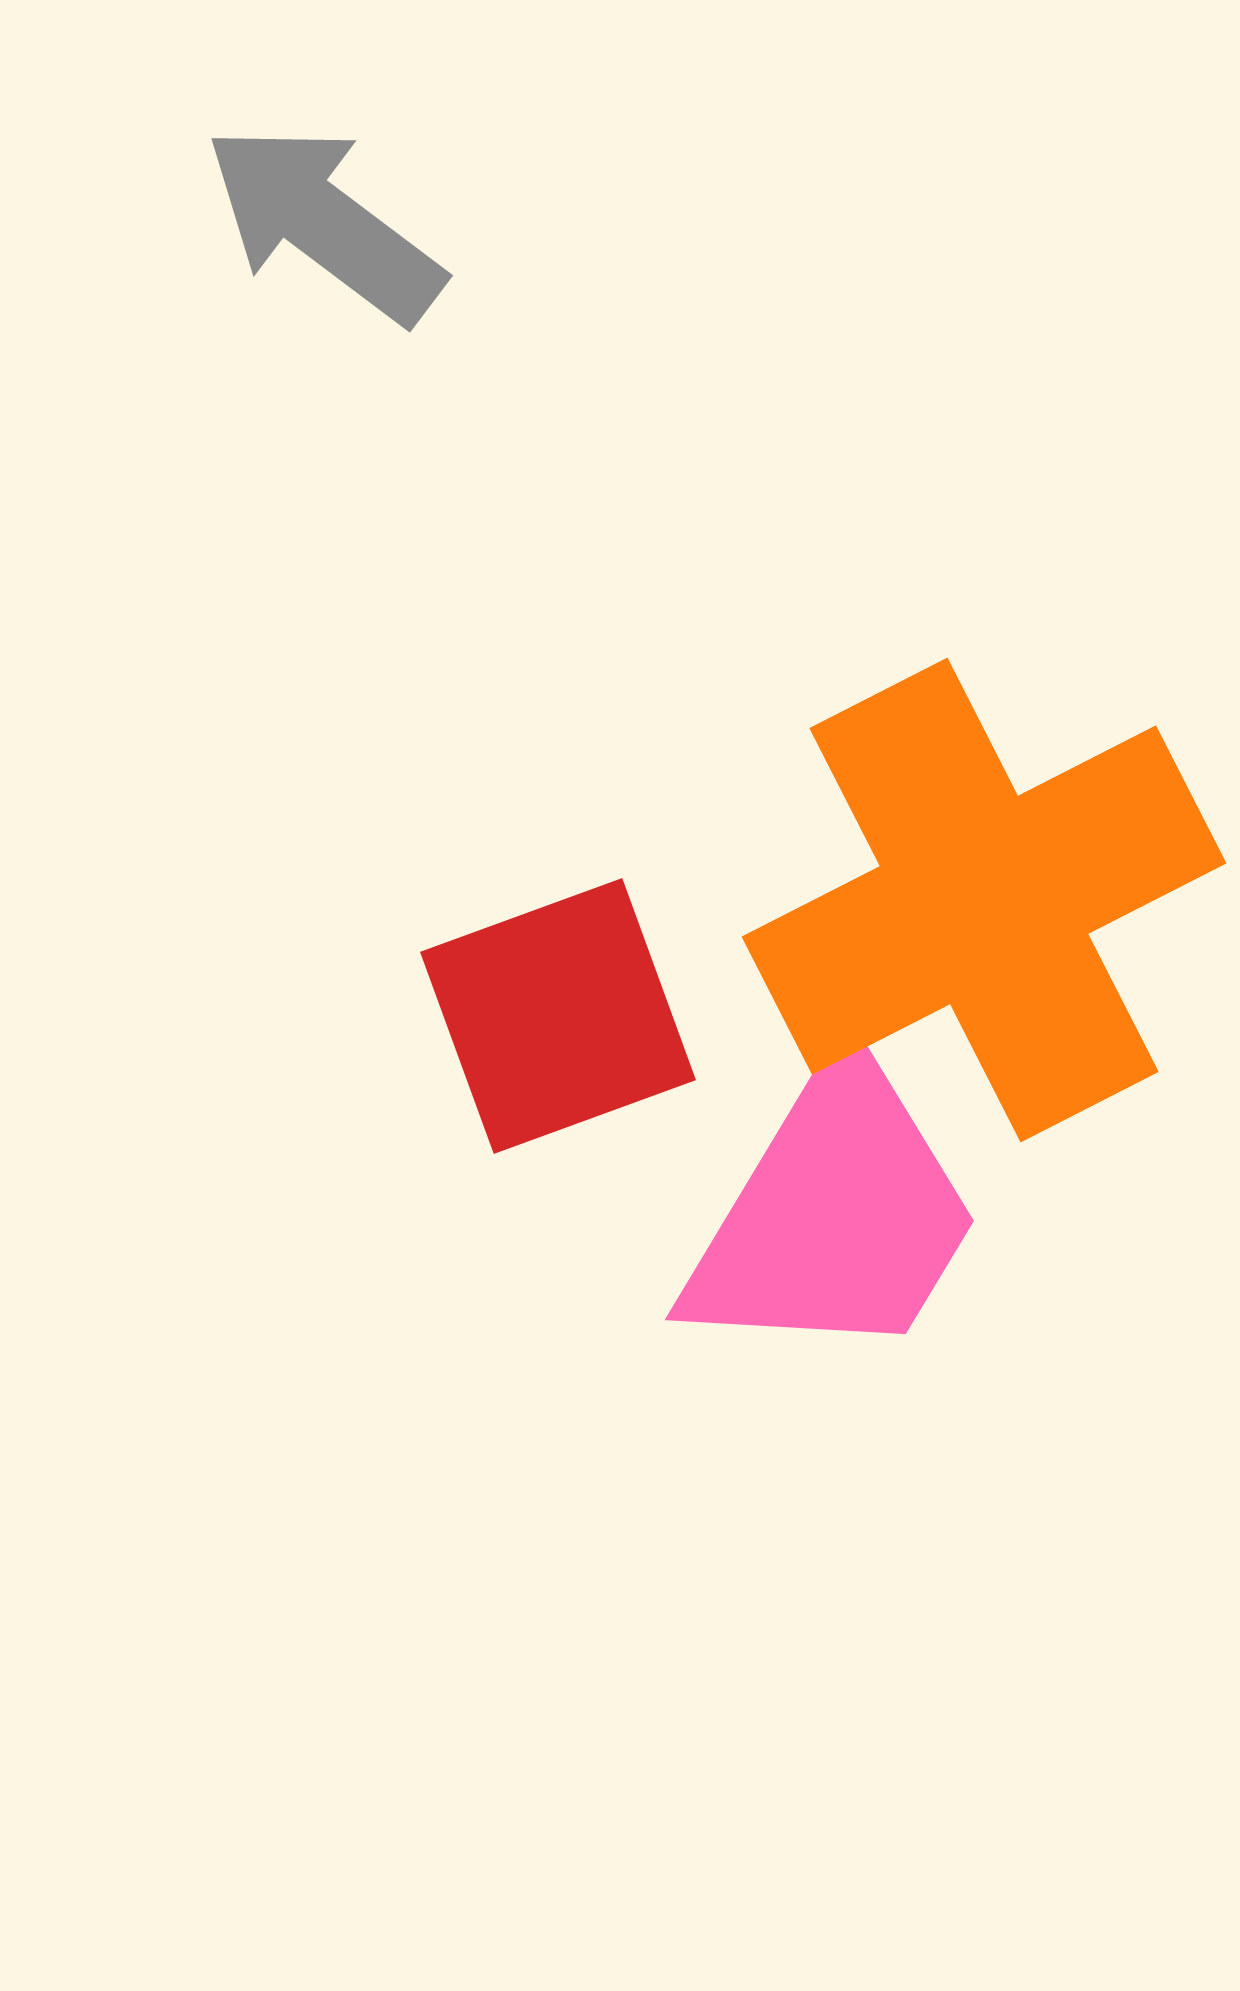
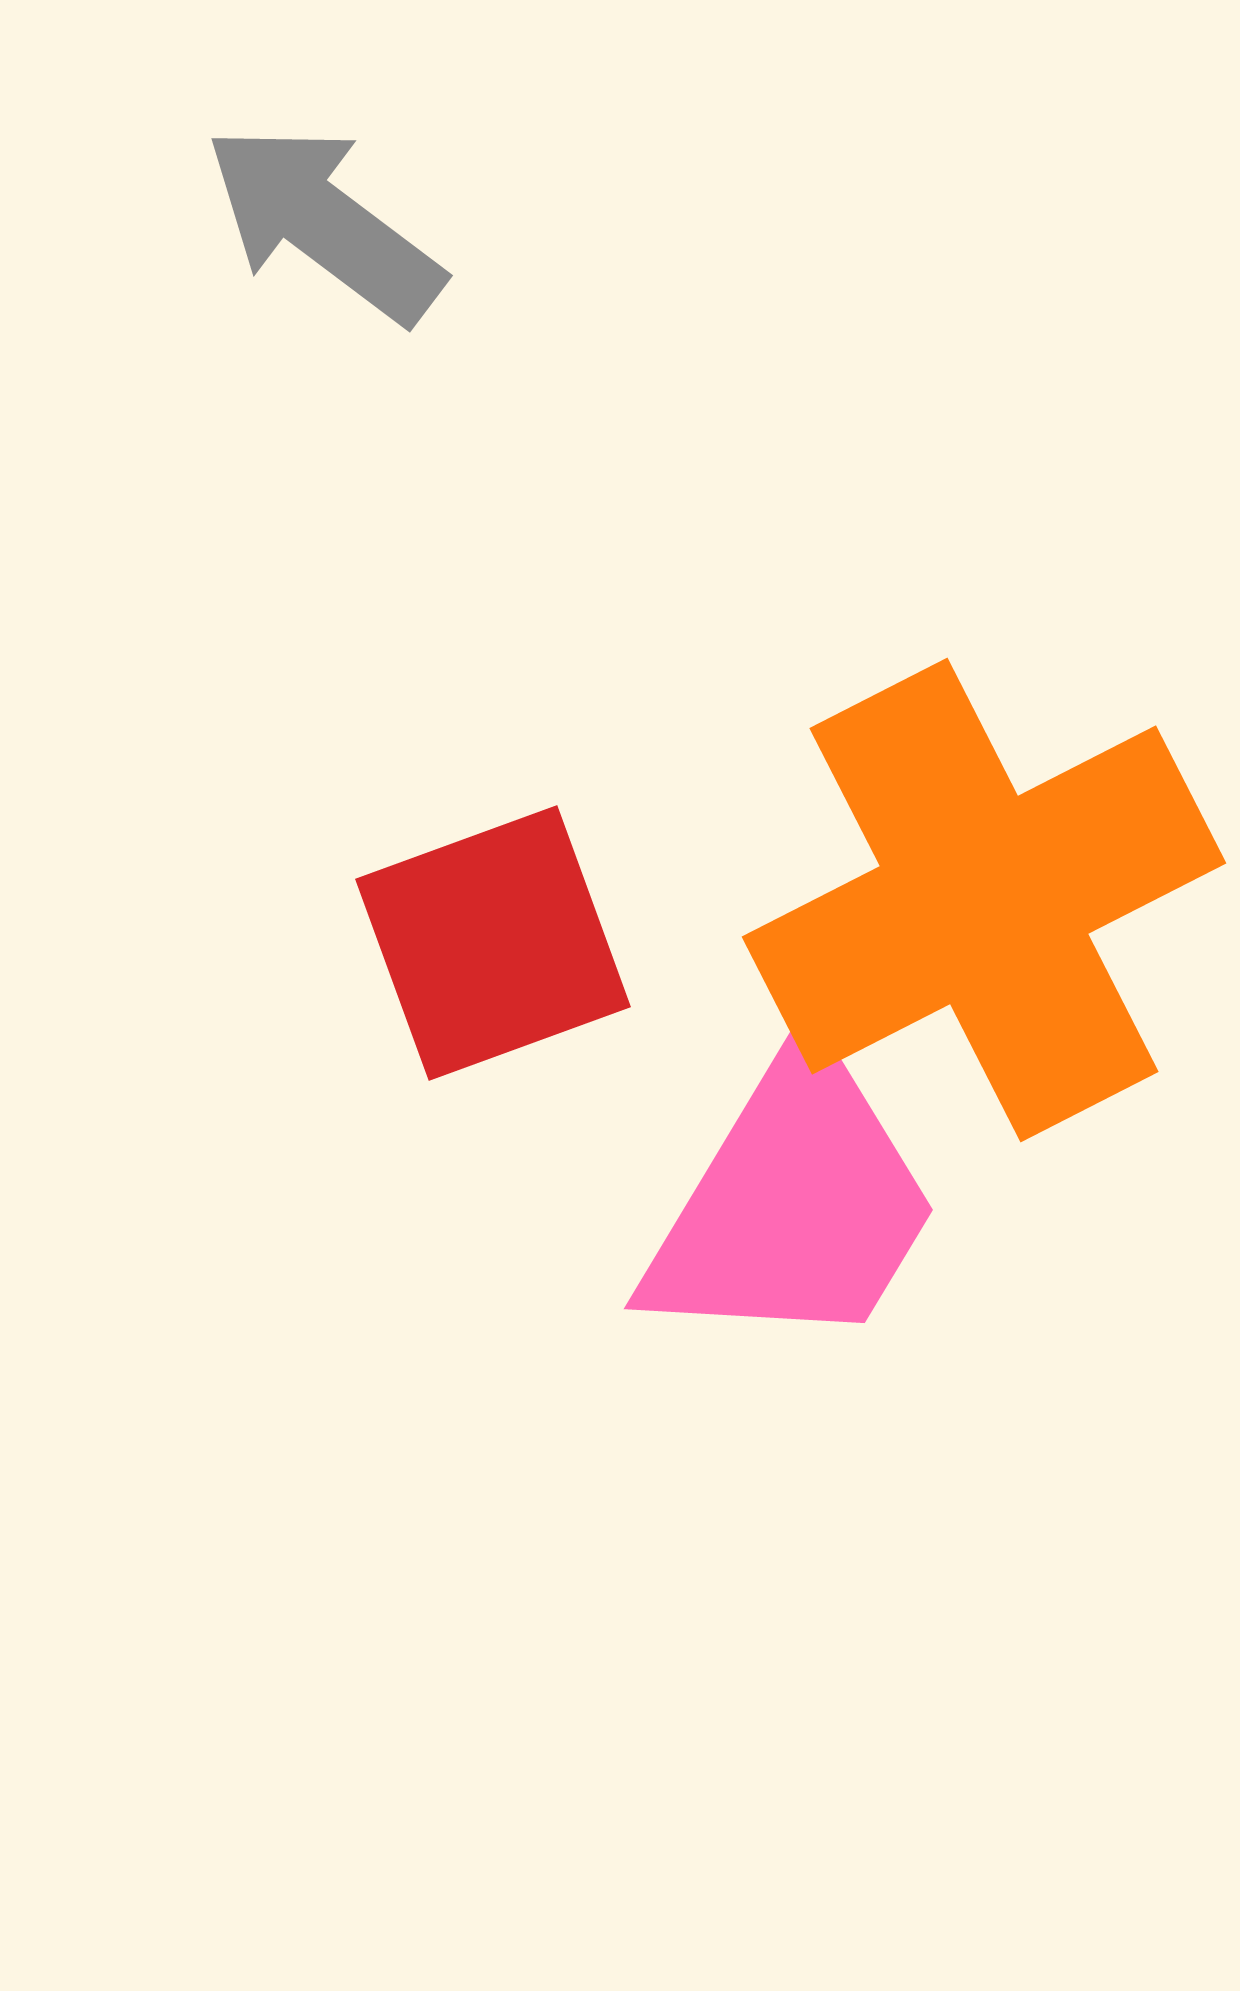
red square: moved 65 px left, 73 px up
pink trapezoid: moved 41 px left, 11 px up
